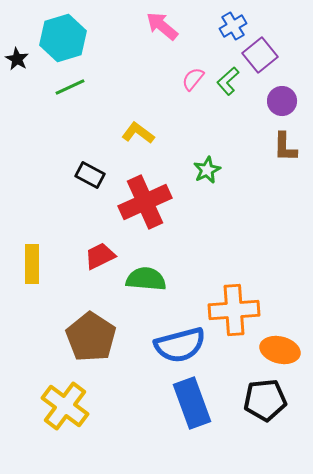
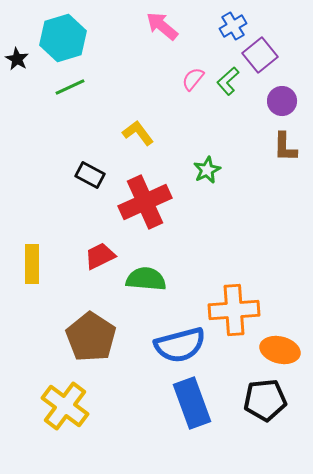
yellow L-shape: rotated 16 degrees clockwise
